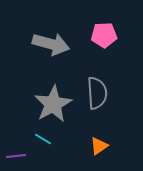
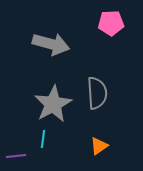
pink pentagon: moved 7 px right, 12 px up
cyan line: rotated 66 degrees clockwise
